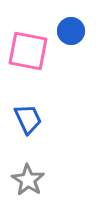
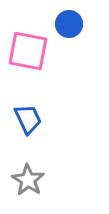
blue circle: moved 2 px left, 7 px up
